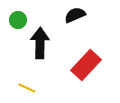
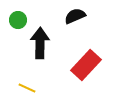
black semicircle: moved 1 px down
